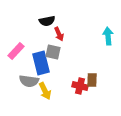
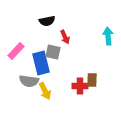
red arrow: moved 6 px right, 3 px down
red cross: rotated 14 degrees counterclockwise
